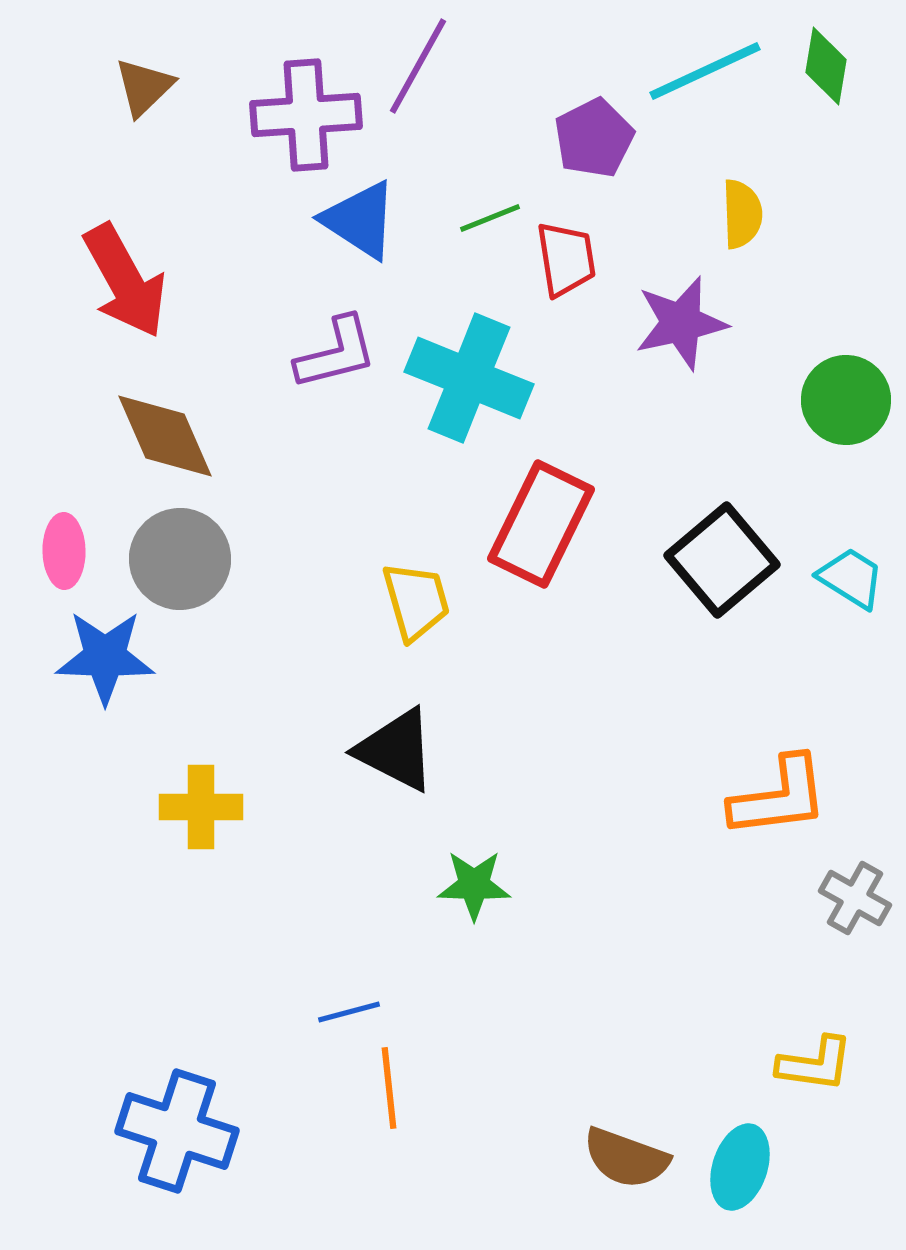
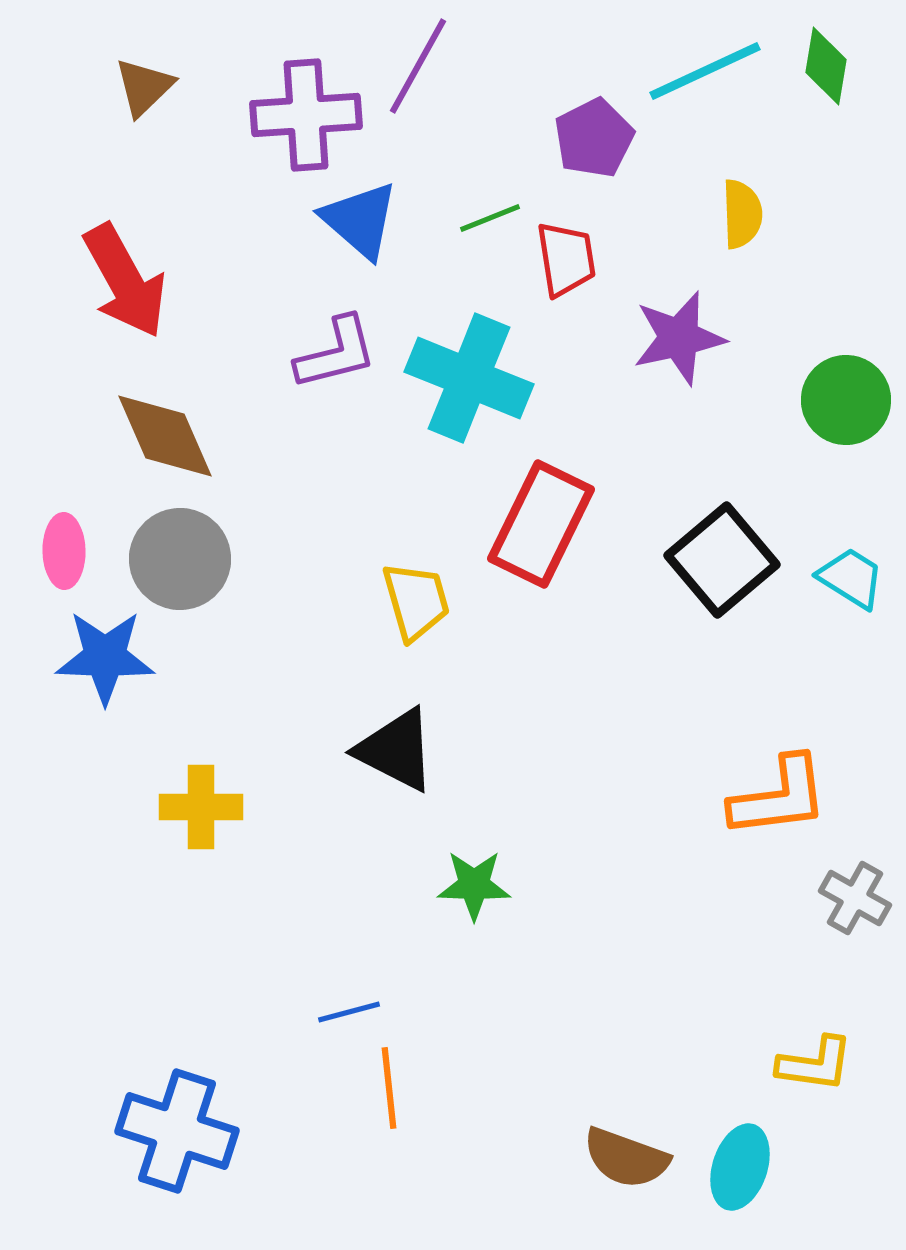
blue triangle: rotated 8 degrees clockwise
purple star: moved 2 px left, 15 px down
